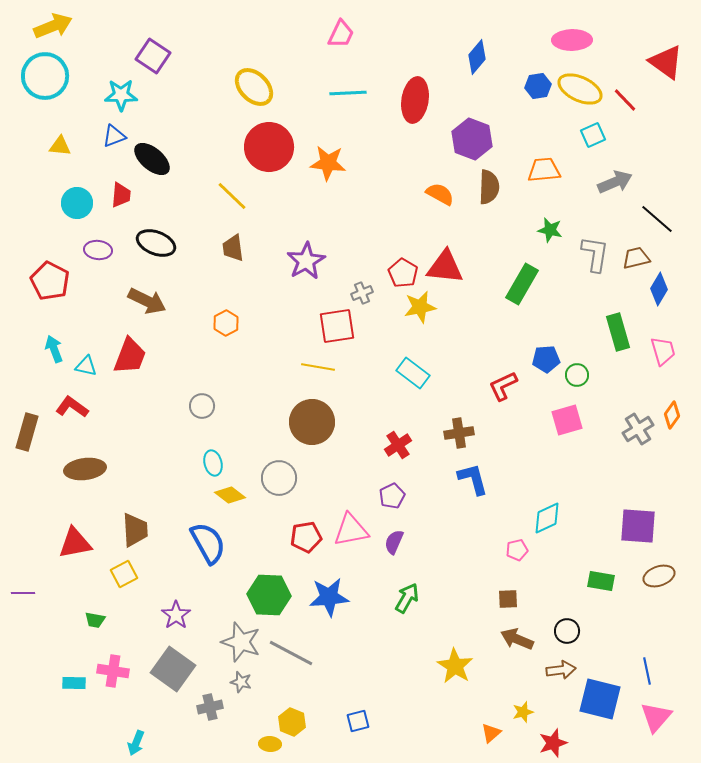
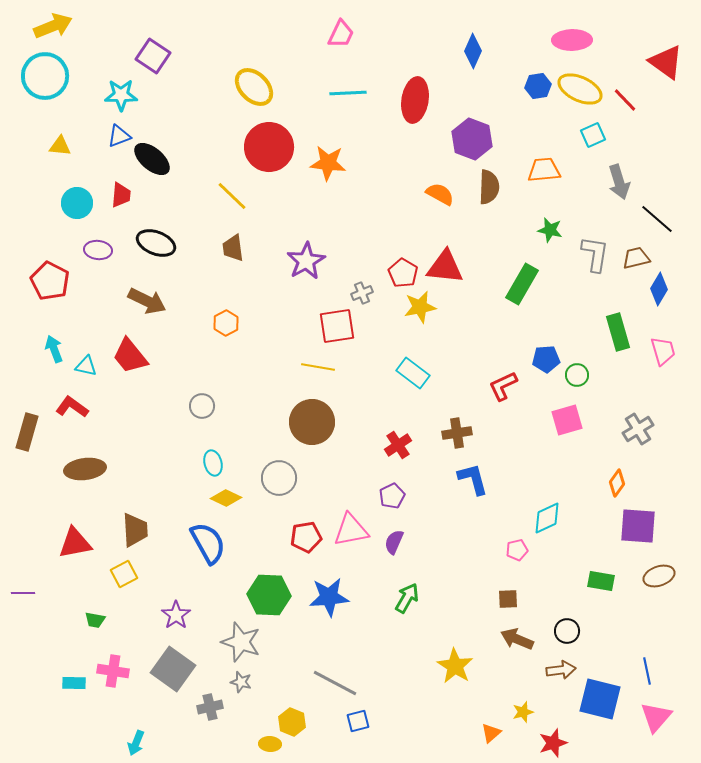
blue diamond at (477, 57): moved 4 px left, 6 px up; rotated 16 degrees counterclockwise
blue triangle at (114, 136): moved 5 px right
gray arrow at (615, 182): moved 4 px right; rotated 96 degrees clockwise
red trapezoid at (130, 356): rotated 120 degrees clockwise
orange diamond at (672, 415): moved 55 px left, 68 px down
brown cross at (459, 433): moved 2 px left
yellow diamond at (230, 495): moved 4 px left, 3 px down; rotated 12 degrees counterclockwise
gray line at (291, 653): moved 44 px right, 30 px down
